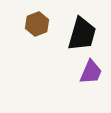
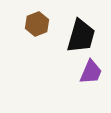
black trapezoid: moved 1 px left, 2 px down
